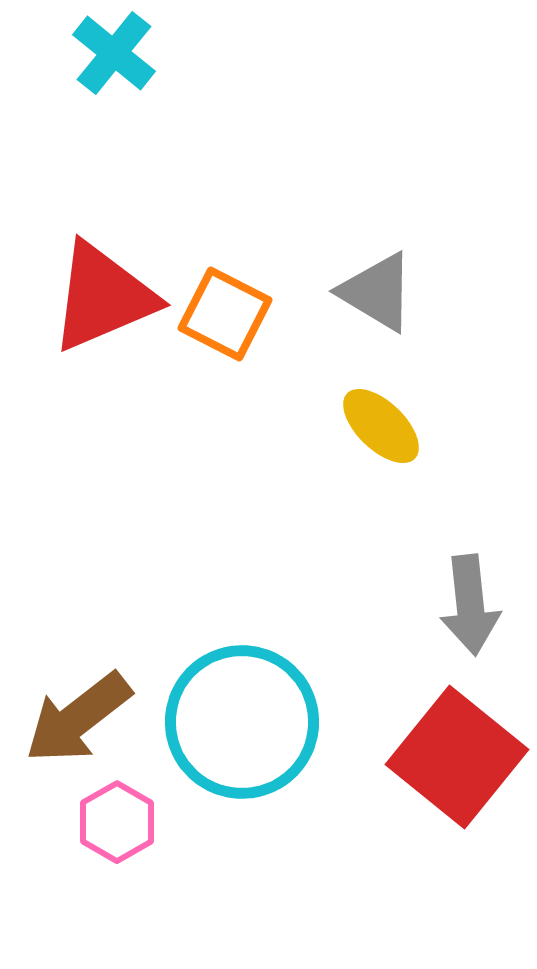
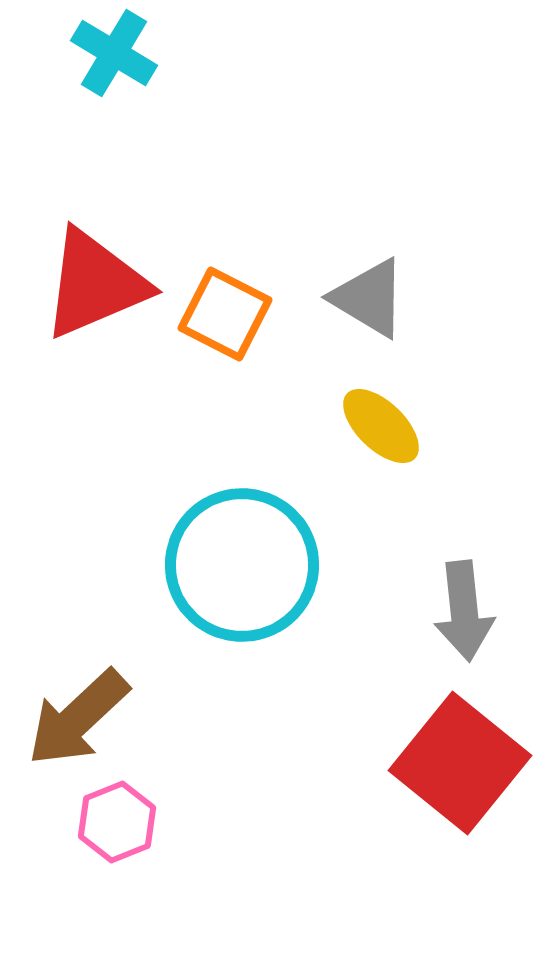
cyan cross: rotated 8 degrees counterclockwise
gray triangle: moved 8 px left, 6 px down
red triangle: moved 8 px left, 13 px up
gray arrow: moved 6 px left, 6 px down
brown arrow: rotated 5 degrees counterclockwise
cyan circle: moved 157 px up
red square: moved 3 px right, 6 px down
pink hexagon: rotated 8 degrees clockwise
